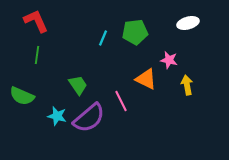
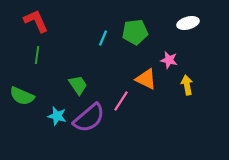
pink line: rotated 60 degrees clockwise
